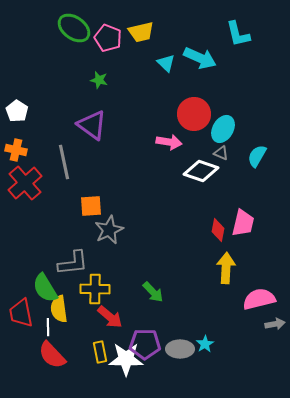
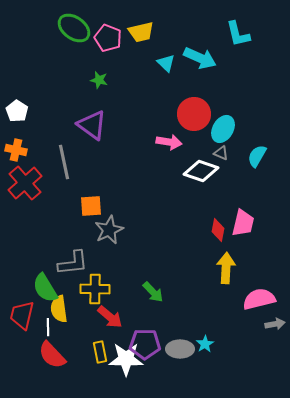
red trapezoid: moved 1 px right, 2 px down; rotated 24 degrees clockwise
